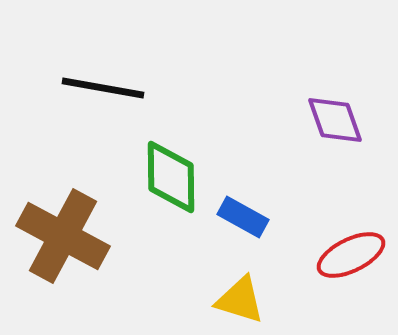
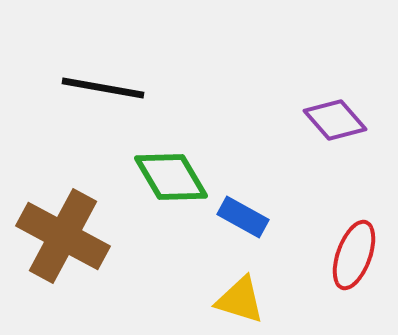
purple diamond: rotated 22 degrees counterclockwise
green diamond: rotated 30 degrees counterclockwise
red ellipse: moved 3 px right; rotated 44 degrees counterclockwise
